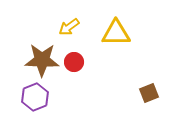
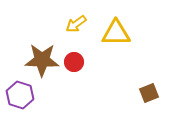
yellow arrow: moved 7 px right, 3 px up
purple hexagon: moved 15 px left, 2 px up; rotated 20 degrees counterclockwise
